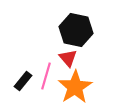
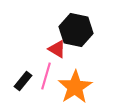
red triangle: moved 11 px left, 9 px up; rotated 18 degrees counterclockwise
